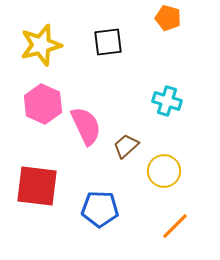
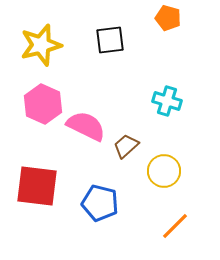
black square: moved 2 px right, 2 px up
pink semicircle: rotated 39 degrees counterclockwise
blue pentagon: moved 6 px up; rotated 12 degrees clockwise
